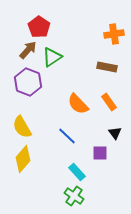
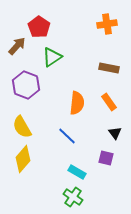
orange cross: moved 7 px left, 10 px up
brown arrow: moved 11 px left, 4 px up
brown rectangle: moved 2 px right, 1 px down
purple hexagon: moved 2 px left, 3 px down
orange semicircle: moved 1 px left, 1 px up; rotated 130 degrees counterclockwise
purple square: moved 6 px right, 5 px down; rotated 14 degrees clockwise
cyan rectangle: rotated 18 degrees counterclockwise
green cross: moved 1 px left, 1 px down
